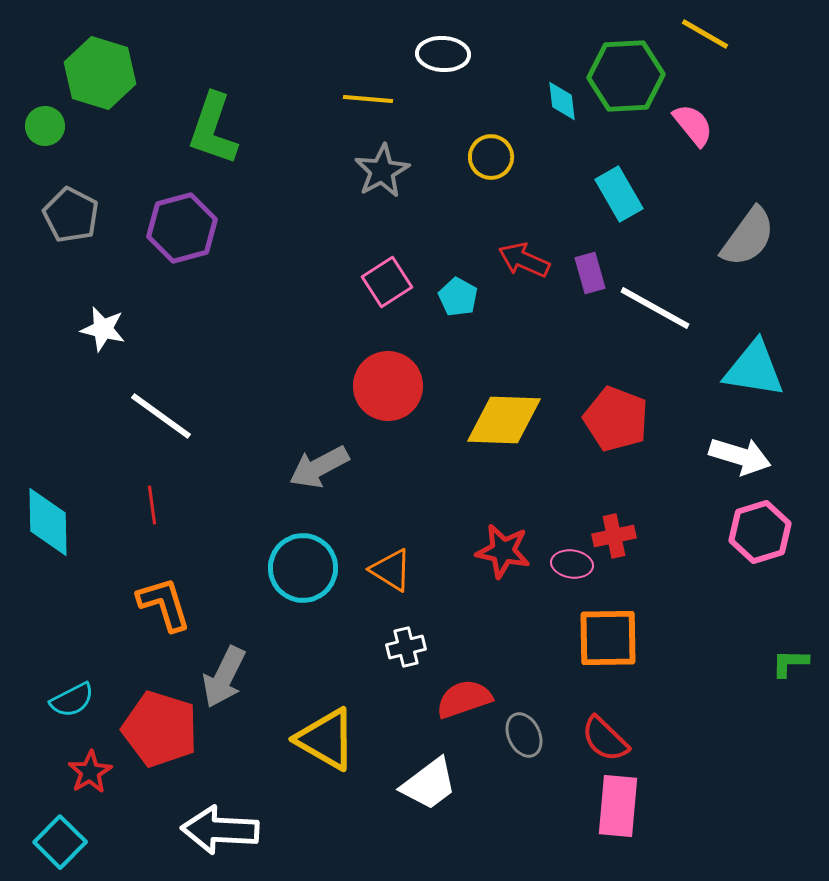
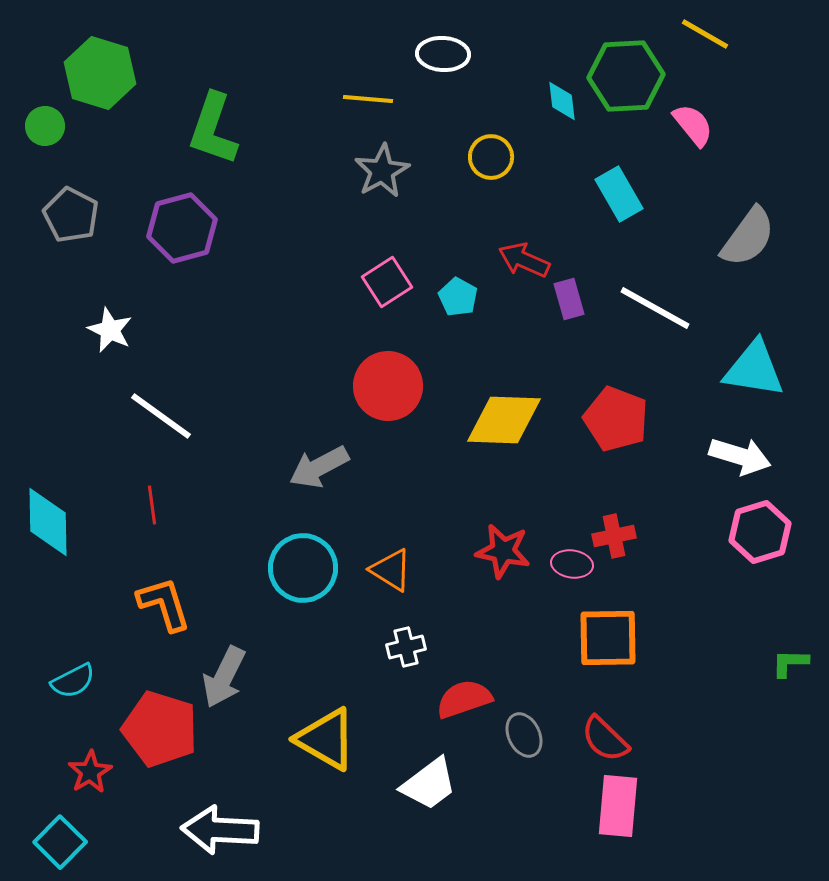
purple rectangle at (590, 273): moved 21 px left, 26 px down
white star at (103, 329): moved 7 px right, 1 px down; rotated 12 degrees clockwise
cyan semicircle at (72, 700): moved 1 px right, 19 px up
